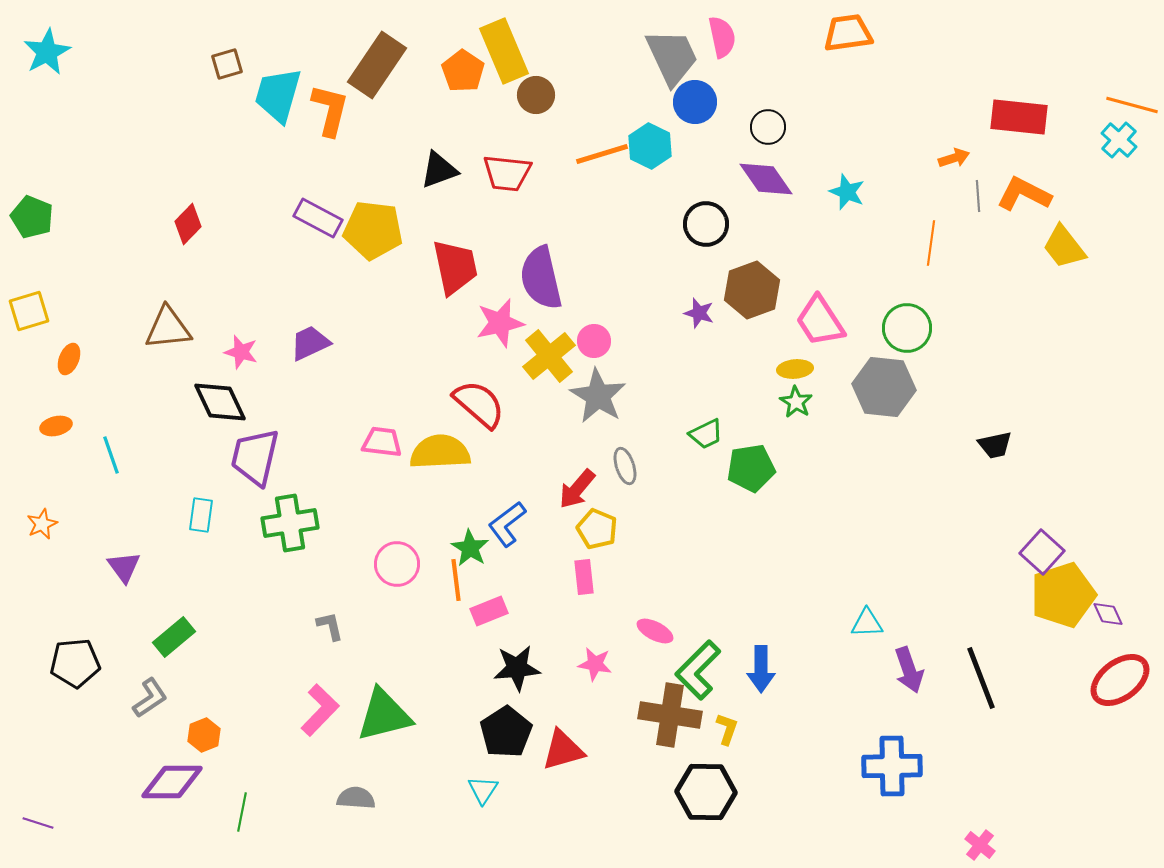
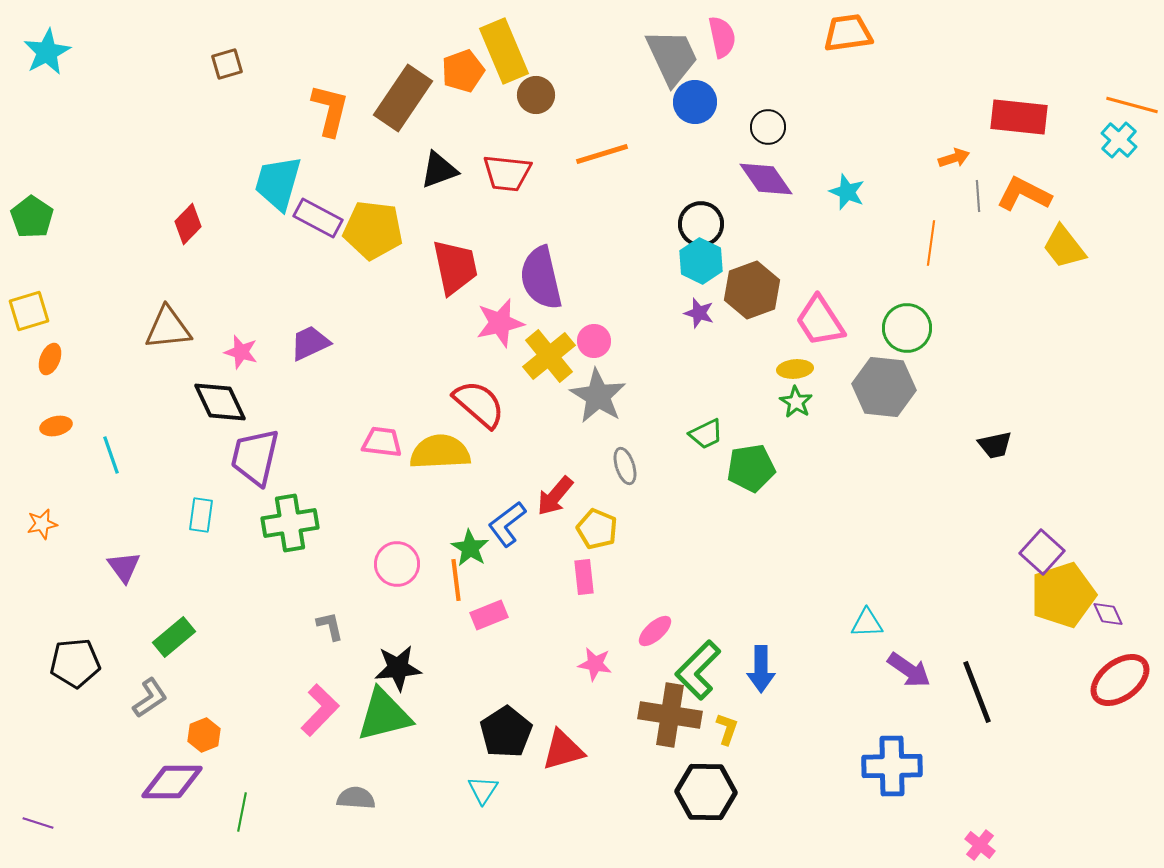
brown rectangle at (377, 65): moved 26 px right, 33 px down
orange pentagon at (463, 71): rotated 18 degrees clockwise
cyan trapezoid at (278, 95): moved 88 px down
cyan hexagon at (650, 146): moved 51 px right, 115 px down
green pentagon at (32, 217): rotated 12 degrees clockwise
black circle at (706, 224): moved 5 px left
orange ellipse at (69, 359): moved 19 px left
red arrow at (577, 489): moved 22 px left, 7 px down
orange star at (42, 524): rotated 12 degrees clockwise
pink rectangle at (489, 611): moved 4 px down
pink ellipse at (655, 631): rotated 69 degrees counterclockwise
black star at (517, 668): moved 119 px left
purple arrow at (909, 670): rotated 36 degrees counterclockwise
black line at (981, 678): moved 4 px left, 14 px down
